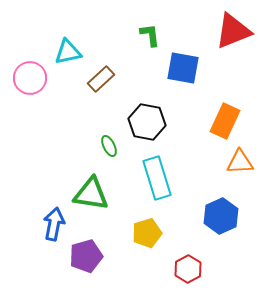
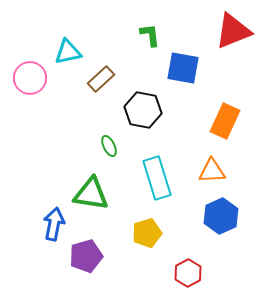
black hexagon: moved 4 px left, 12 px up
orange triangle: moved 28 px left, 9 px down
red hexagon: moved 4 px down
